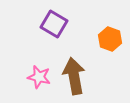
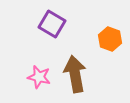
purple square: moved 2 px left
brown arrow: moved 1 px right, 2 px up
